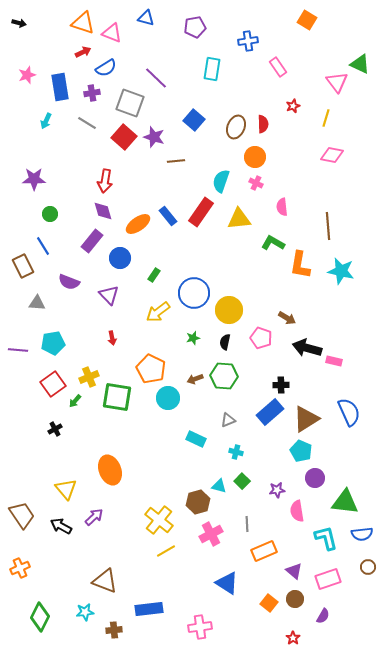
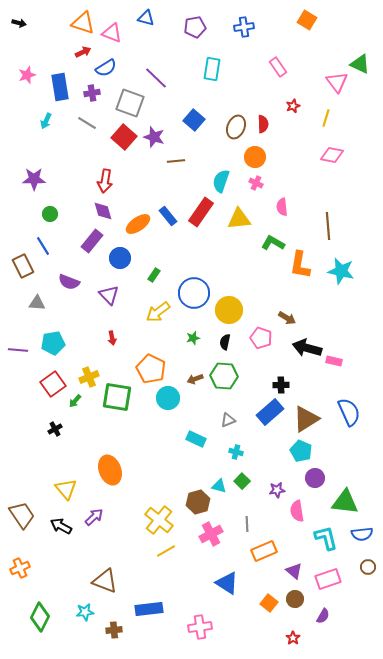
blue cross at (248, 41): moved 4 px left, 14 px up
